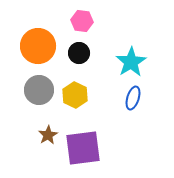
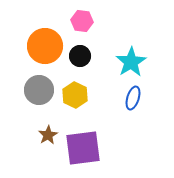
orange circle: moved 7 px right
black circle: moved 1 px right, 3 px down
